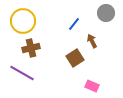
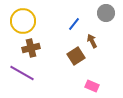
brown square: moved 1 px right, 2 px up
